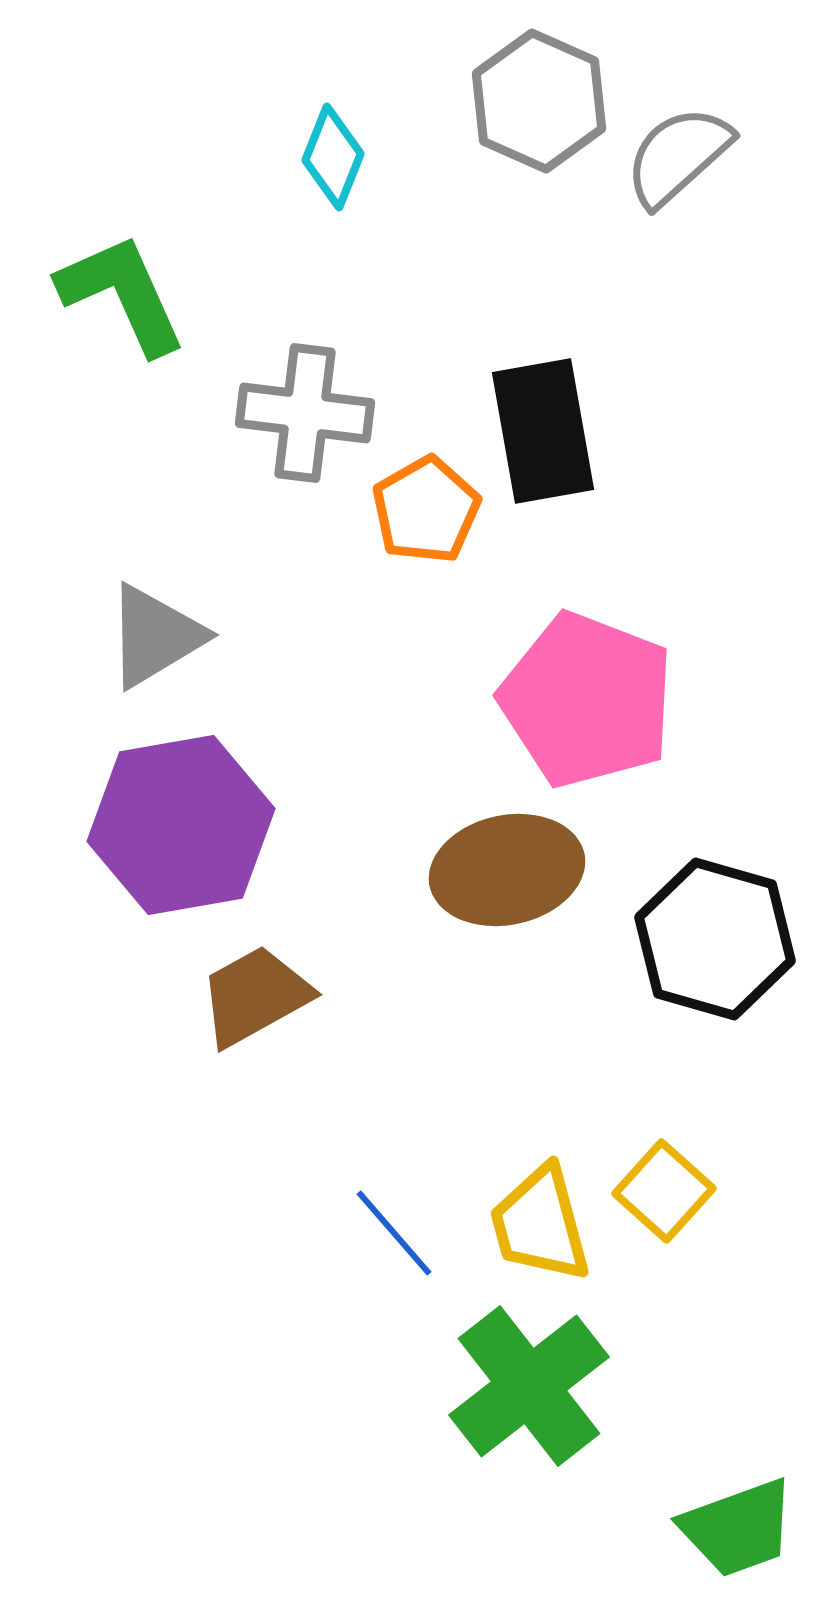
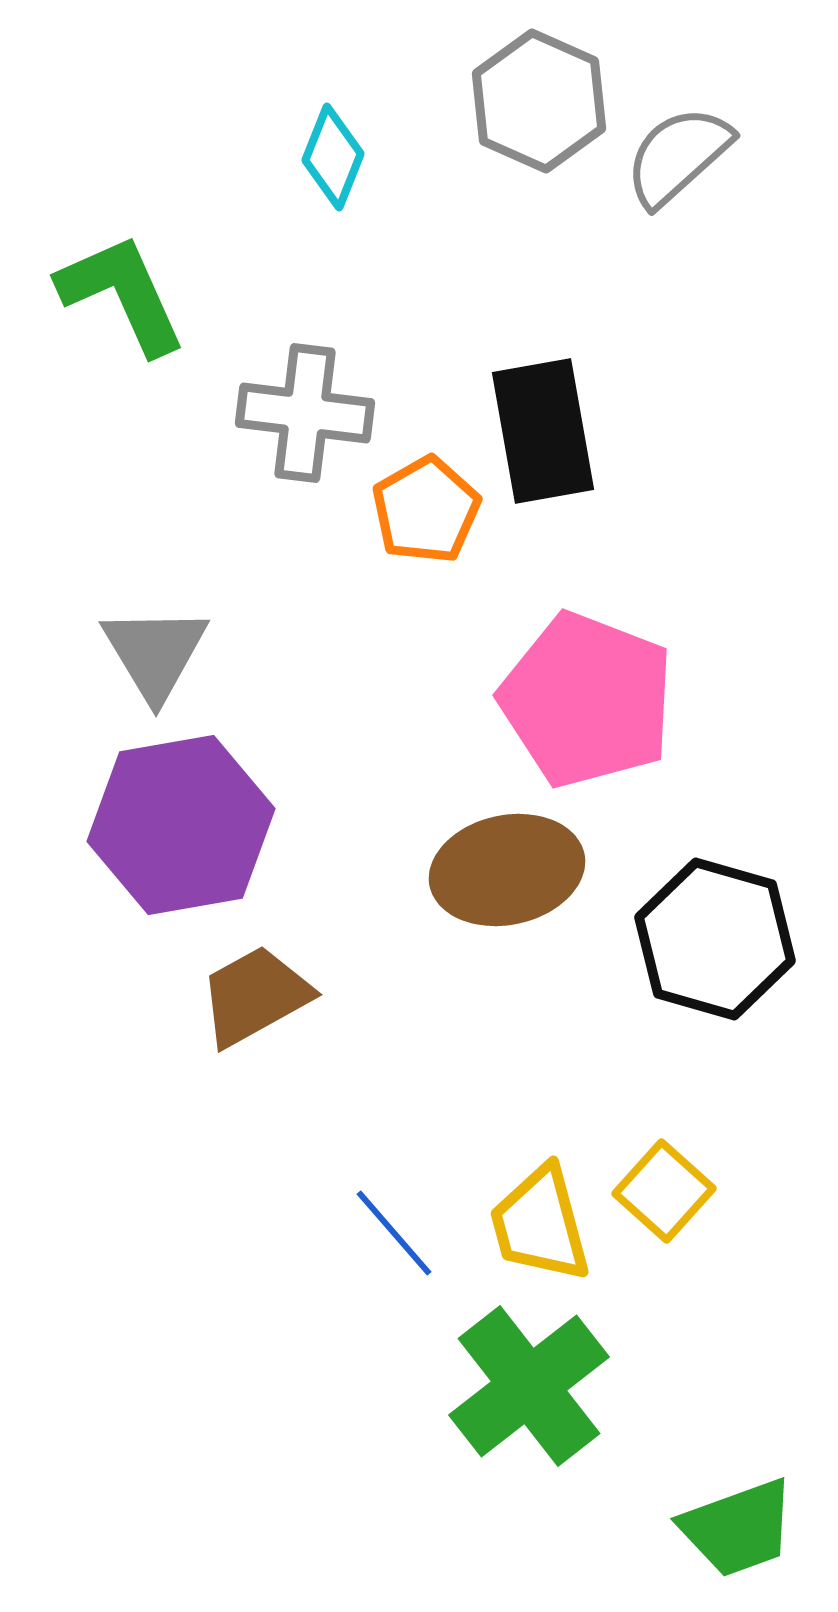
gray triangle: moved 17 px down; rotated 30 degrees counterclockwise
